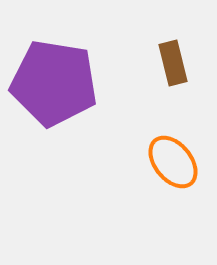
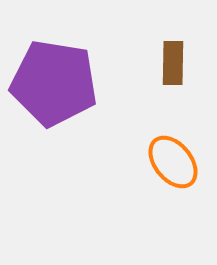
brown rectangle: rotated 15 degrees clockwise
